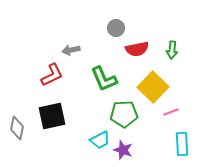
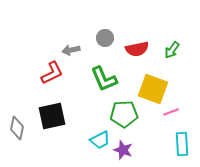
gray circle: moved 11 px left, 10 px down
green arrow: rotated 30 degrees clockwise
red L-shape: moved 2 px up
yellow square: moved 2 px down; rotated 24 degrees counterclockwise
